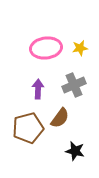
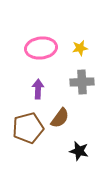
pink ellipse: moved 5 px left
gray cross: moved 8 px right, 3 px up; rotated 20 degrees clockwise
black star: moved 4 px right
